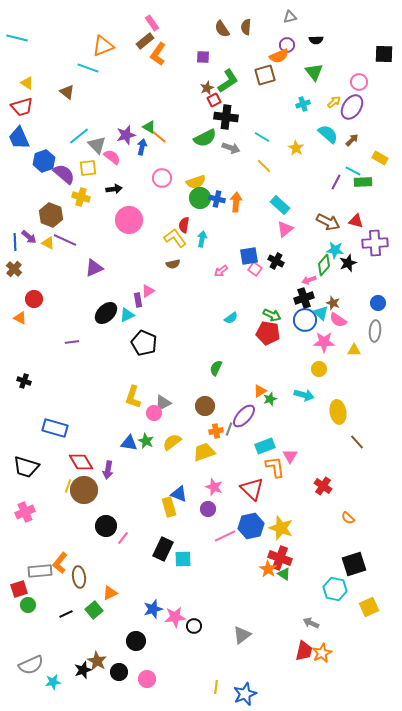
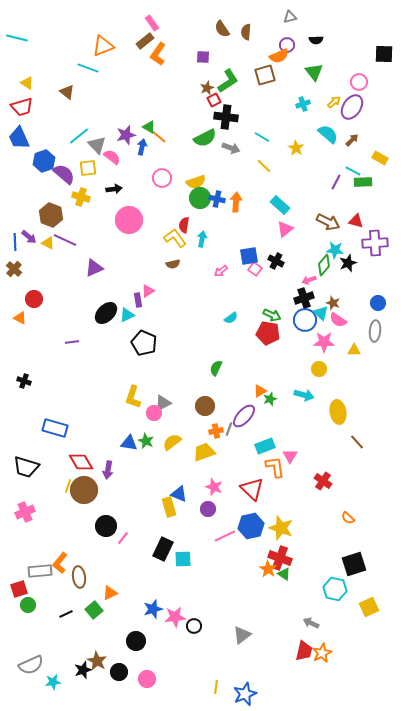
brown semicircle at (246, 27): moved 5 px down
red cross at (323, 486): moved 5 px up
